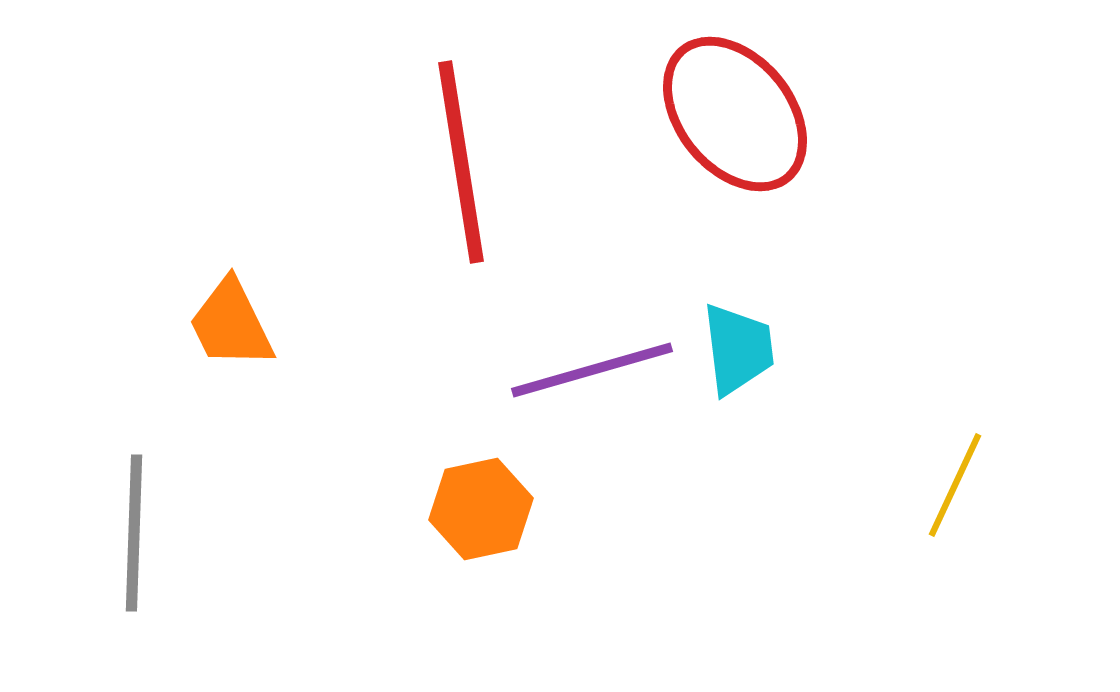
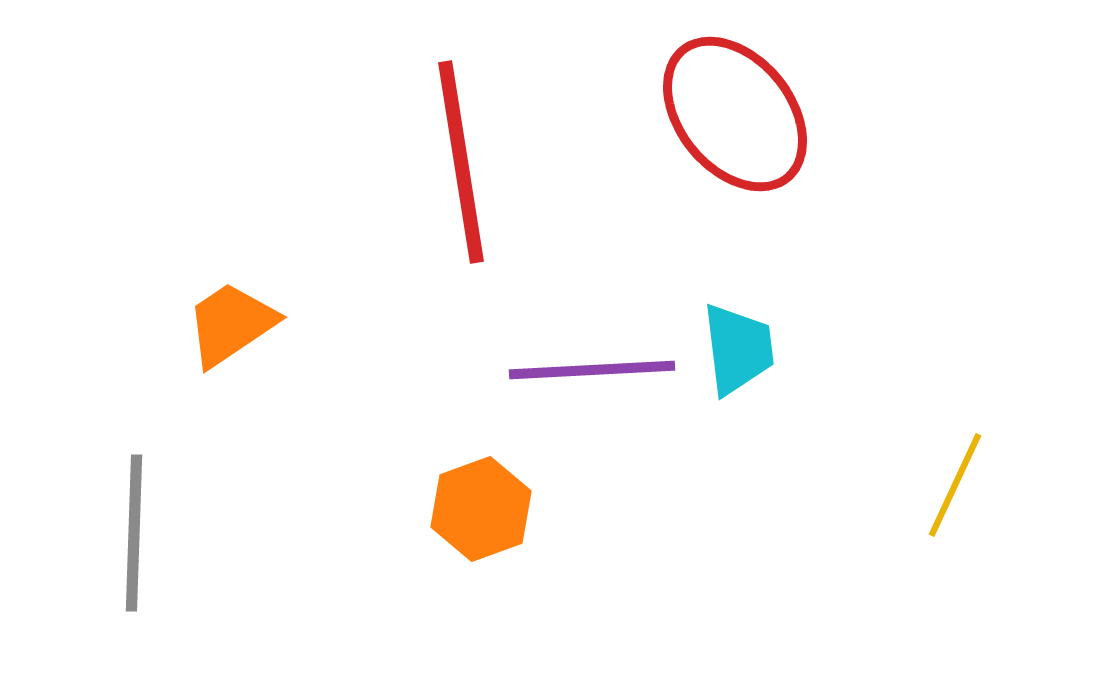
orange trapezoid: rotated 82 degrees clockwise
purple line: rotated 13 degrees clockwise
orange hexagon: rotated 8 degrees counterclockwise
